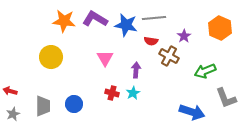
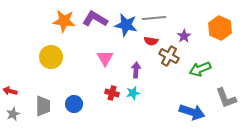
green arrow: moved 5 px left, 2 px up
cyan star: rotated 16 degrees clockwise
